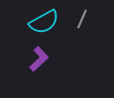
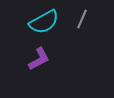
purple L-shape: rotated 15 degrees clockwise
